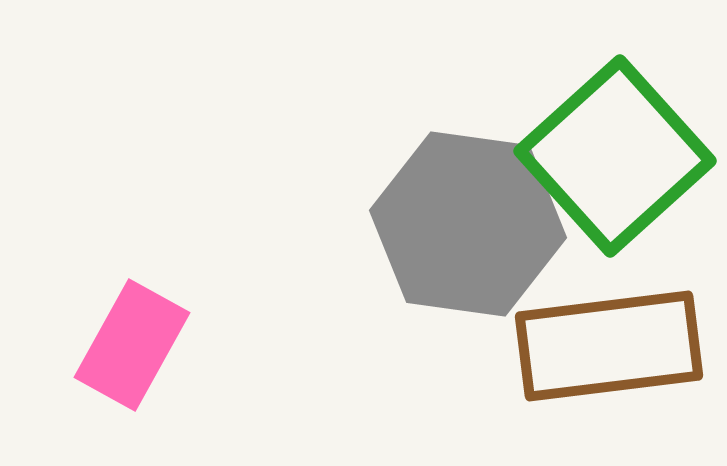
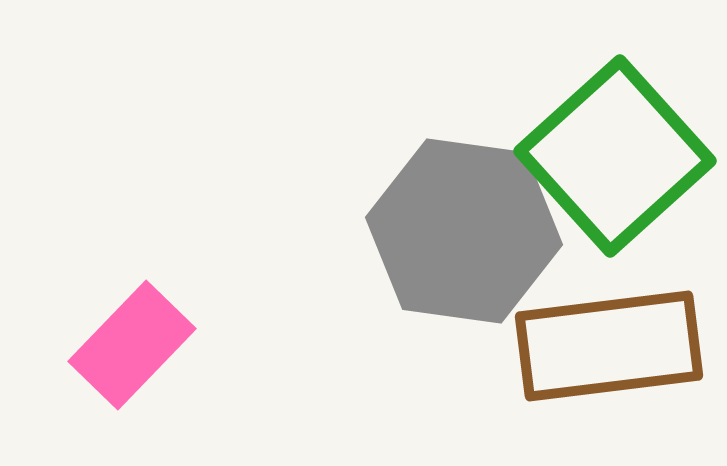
gray hexagon: moved 4 px left, 7 px down
pink rectangle: rotated 15 degrees clockwise
